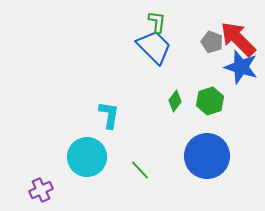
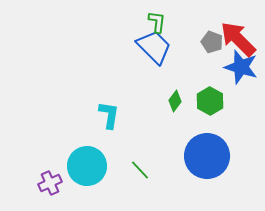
green hexagon: rotated 12 degrees counterclockwise
cyan circle: moved 9 px down
purple cross: moved 9 px right, 7 px up
